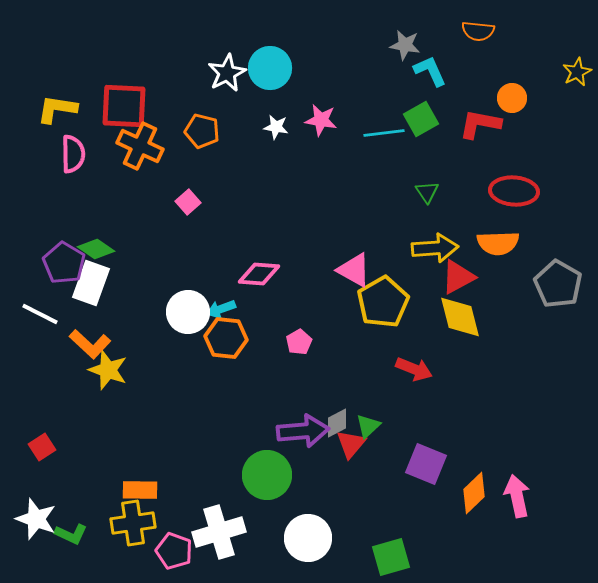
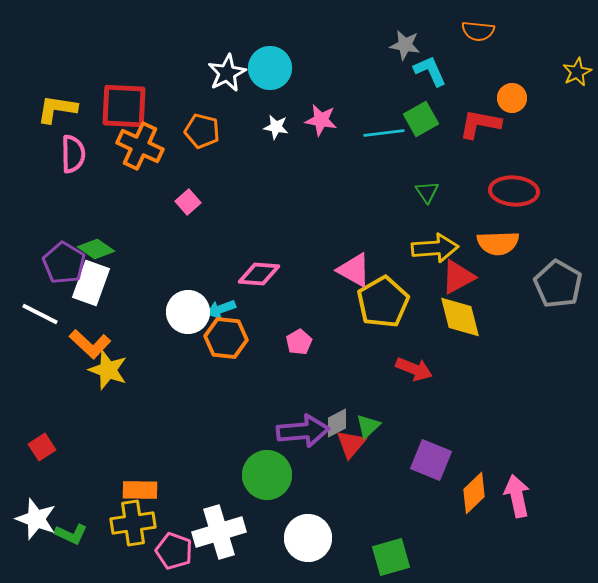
purple square at (426, 464): moved 5 px right, 4 px up
